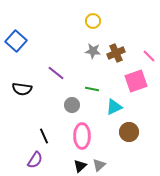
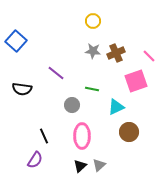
cyan triangle: moved 2 px right
